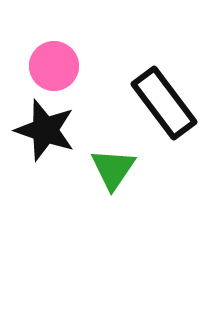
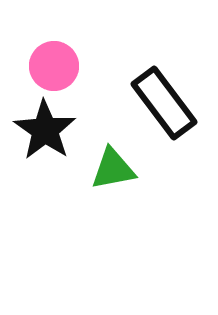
black star: rotated 16 degrees clockwise
green triangle: rotated 45 degrees clockwise
